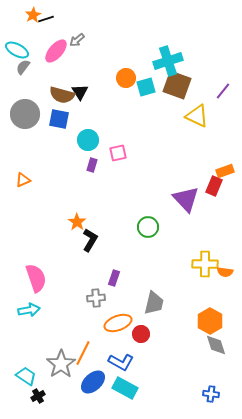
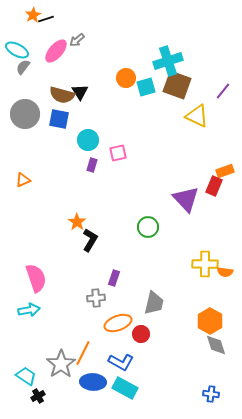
blue ellipse at (93, 382): rotated 45 degrees clockwise
